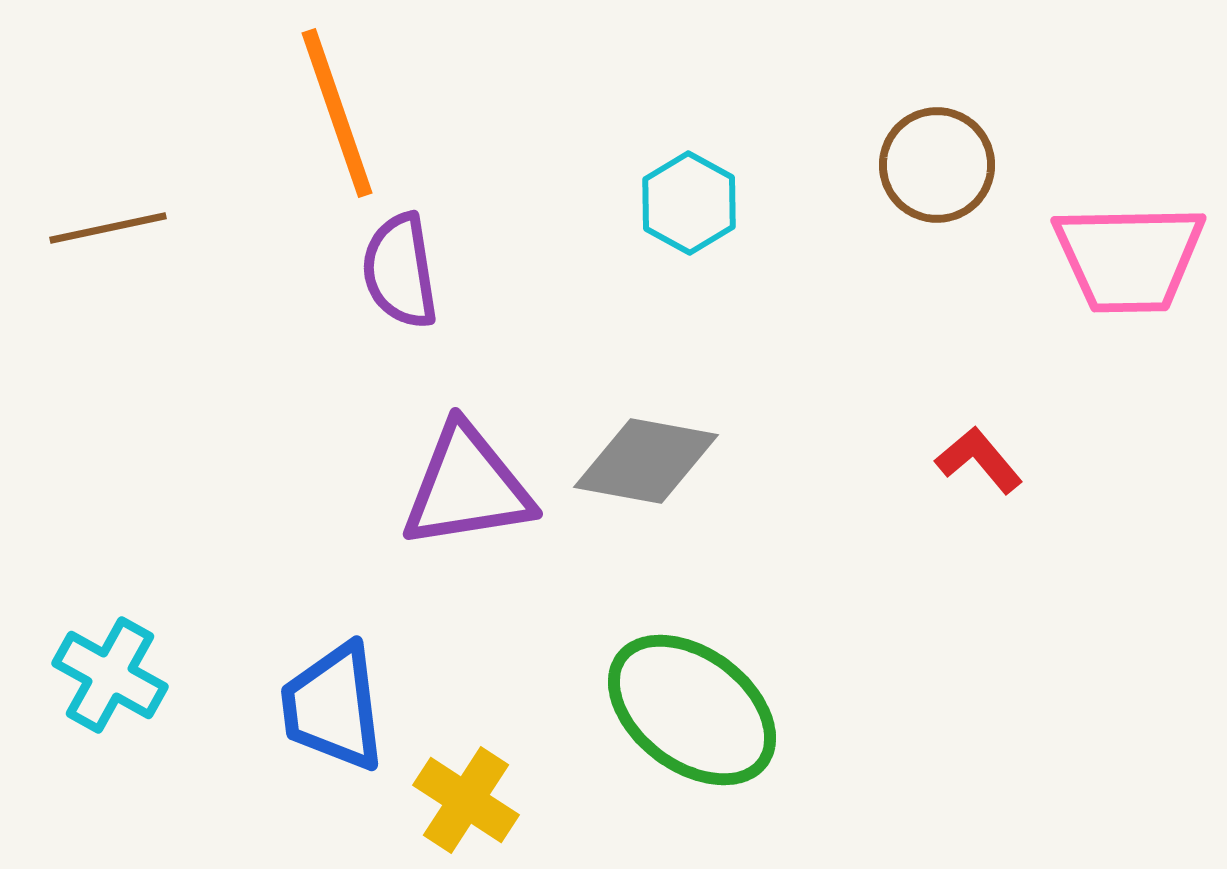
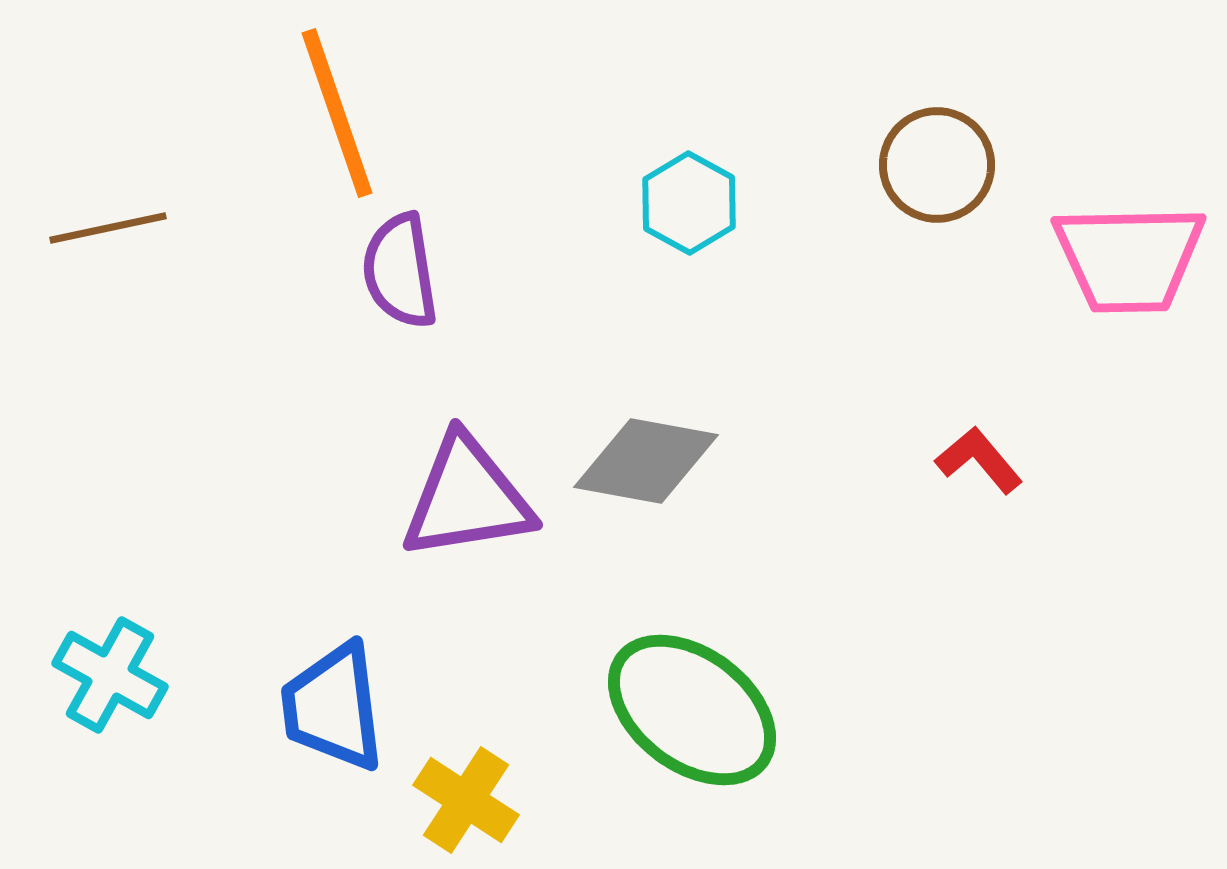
purple triangle: moved 11 px down
